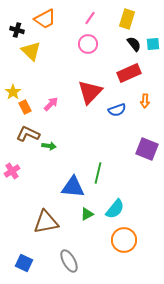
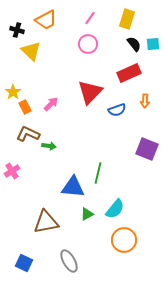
orange trapezoid: moved 1 px right, 1 px down
